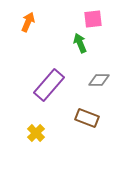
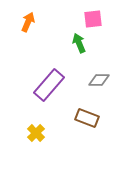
green arrow: moved 1 px left
